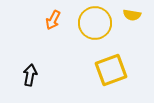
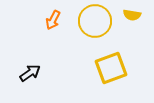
yellow circle: moved 2 px up
yellow square: moved 2 px up
black arrow: moved 2 px up; rotated 45 degrees clockwise
